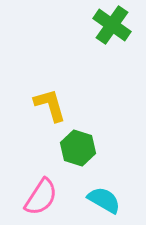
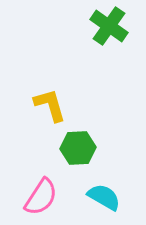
green cross: moved 3 px left, 1 px down
green hexagon: rotated 20 degrees counterclockwise
cyan semicircle: moved 3 px up
